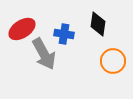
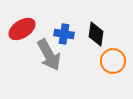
black diamond: moved 2 px left, 10 px down
gray arrow: moved 5 px right, 1 px down
